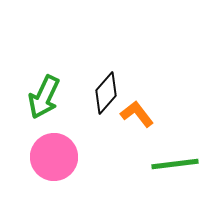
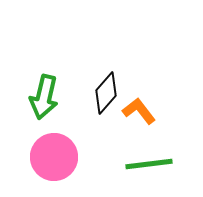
green arrow: rotated 12 degrees counterclockwise
orange L-shape: moved 2 px right, 3 px up
green line: moved 26 px left
